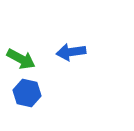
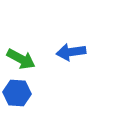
blue hexagon: moved 10 px left; rotated 8 degrees counterclockwise
